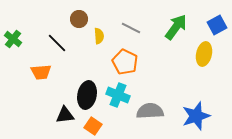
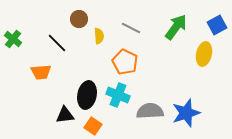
blue star: moved 10 px left, 3 px up
